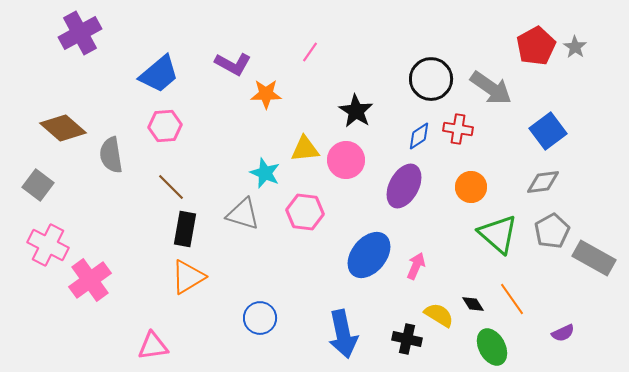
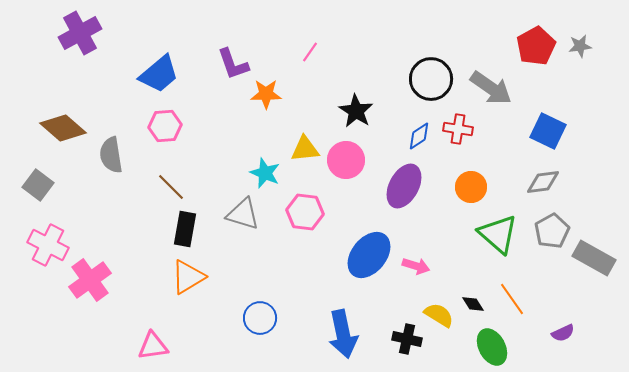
gray star at (575, 47): moved 5 px right, 1 px up; rotated 30 degrees clockwise
purple L-shape at (233, 64): rotated 42 degrees clockwise
blue square at (548, 131): rotated 27 degrees counterclockwise
pink arrow at (416, 266): rotated 84 degrees clockwise
